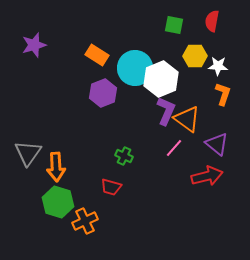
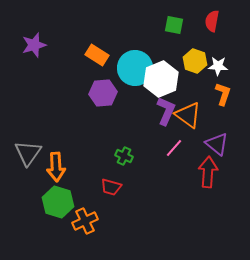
yellow hexagon: moved 5 px down; rotated 20 degrees clockwise
purple hexagon: rotated 16 degrees clockwise
orange triangle: moved 1 px right, 4 px up
red arrow: moved 1 px right, 4 px up; rotated 72 degrees counterclockwise
